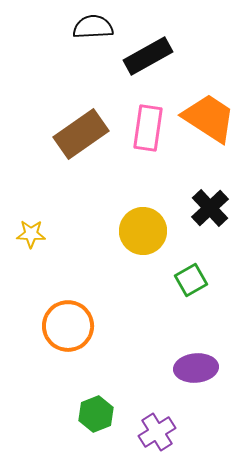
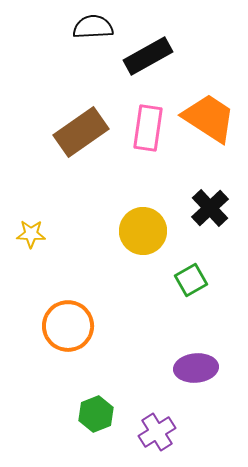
brown rectangle: moved 2 px up
